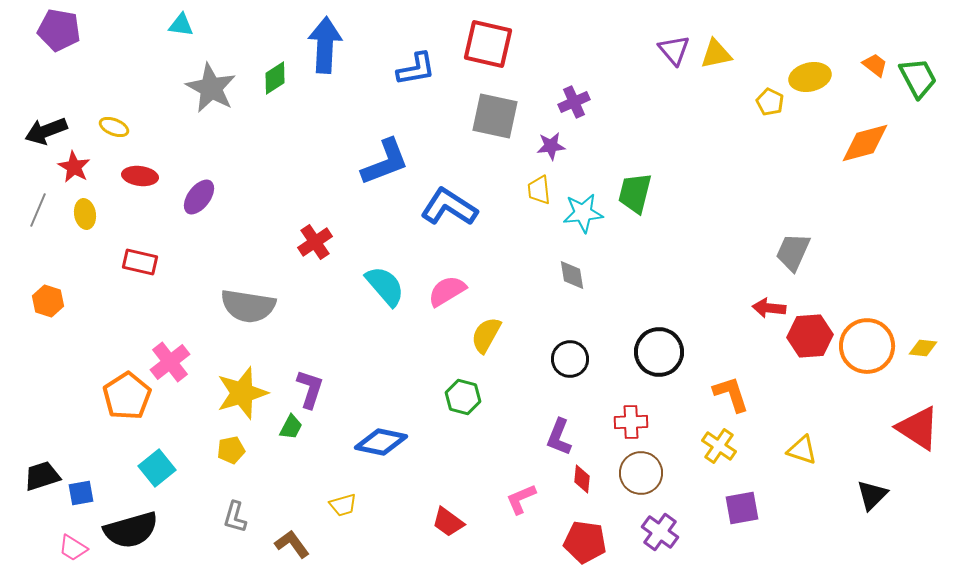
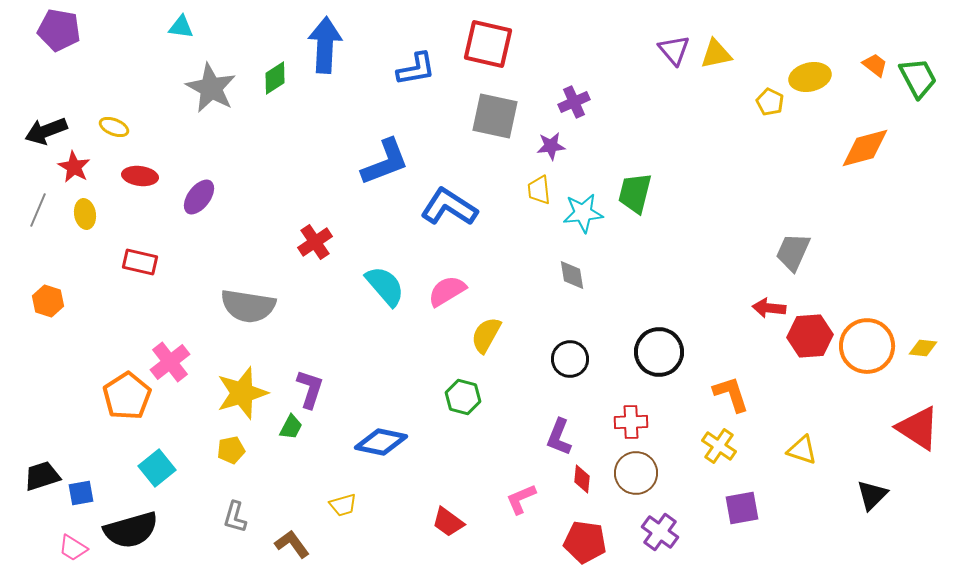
cyan triangle at (181, 25): moved 2 px down
orange diamond at (865, 143): moved 5 px down
brown circle at (641, 473): moved 5 px left
